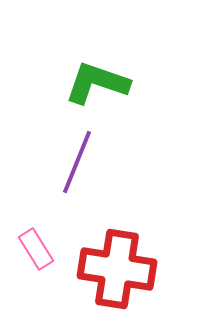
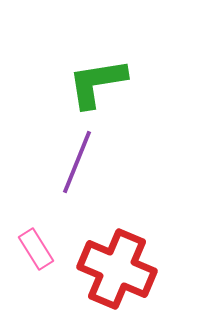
green L-shape: rotated 28 degrees counterclockwise
red cross: rotated 14 degrees clockwise
